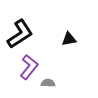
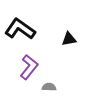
black L-shape: moved 5 px up; rotated 112 degrees counterclockwise
gray semicircle: moved 1 px right, 4 px down
